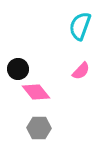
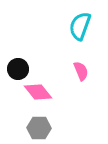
pink semicircle: rotated 66 degrees counterclockwise
pink diamond: moved 2 px right
